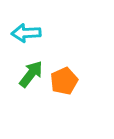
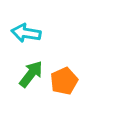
cyan arrow: rotated 12 degrees clockwise
